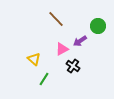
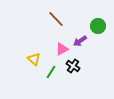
green line: moved 7 px right, 7 px up
